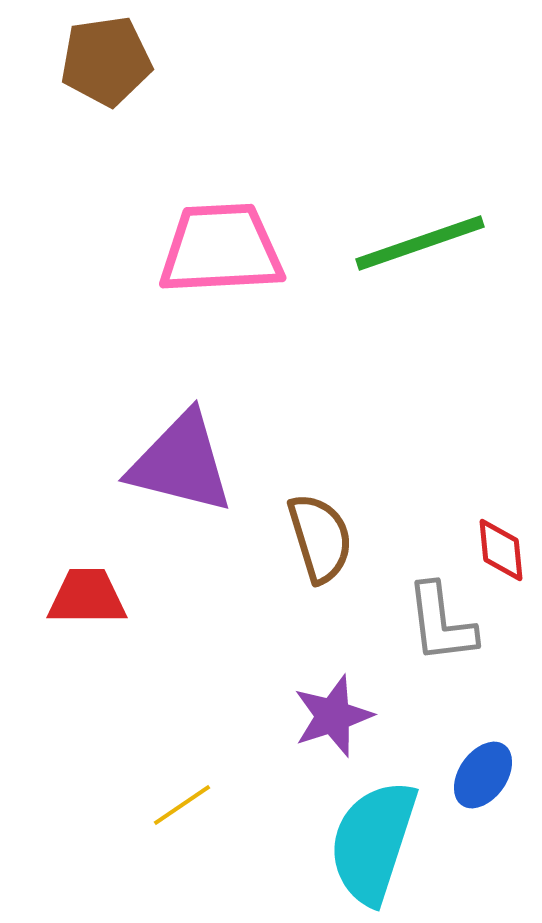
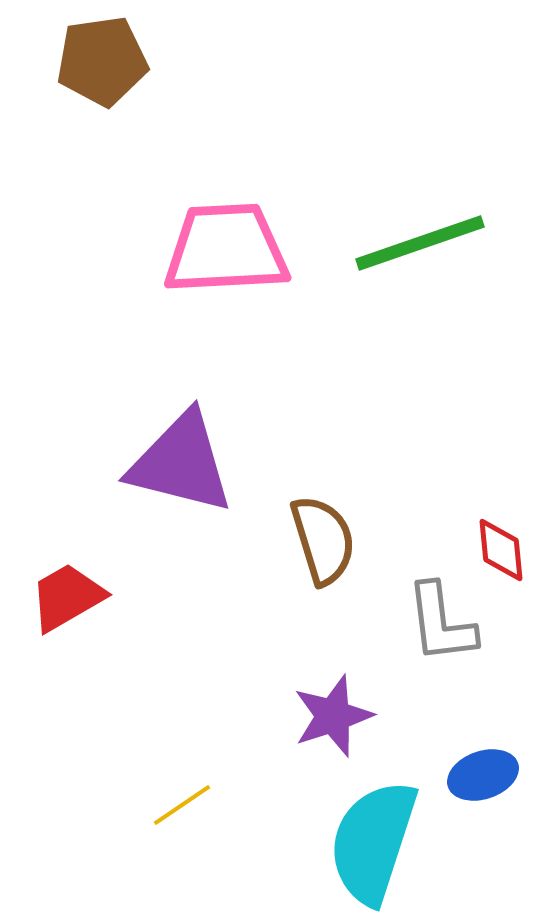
brown pentagon: moved 4 px left
pink trapezoid: moved 5 px right
brown semicircle: moved 3 px right, 2 px down
red trapezoid: moved 20 px left; rotated 30 degrees counterclockwise
blue ellipse: rotated 36 degrees clockwise
